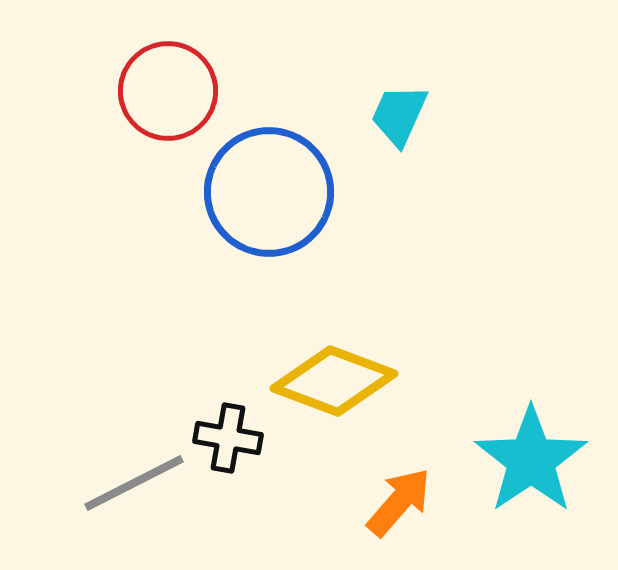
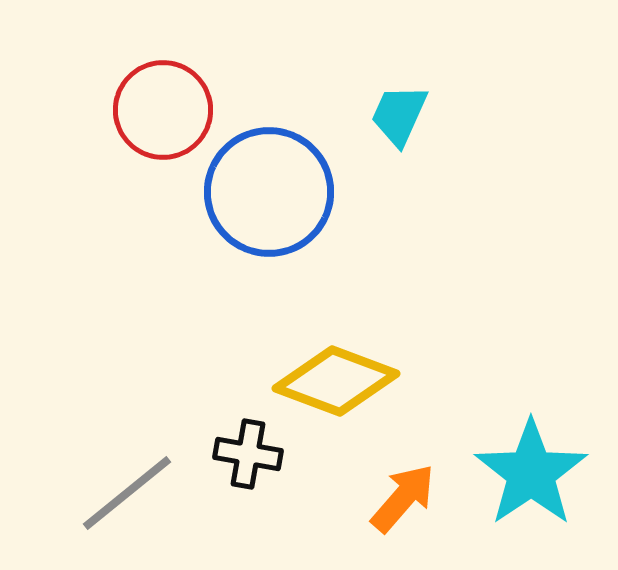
red circle: moved 5 px left, 19 px down
yellow diamond: moved 2 px right
black cross: moved 20 px right, 16 px down
cyan star: moved 13 px down
gray line: moved 7 px left, 10 px down; rotated 12 degrees counterclockwise
orange arrow: moved 4 px right, 4 px up
